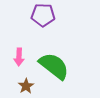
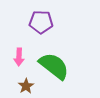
purple pentagon: moved 2 px left, 7 px down
